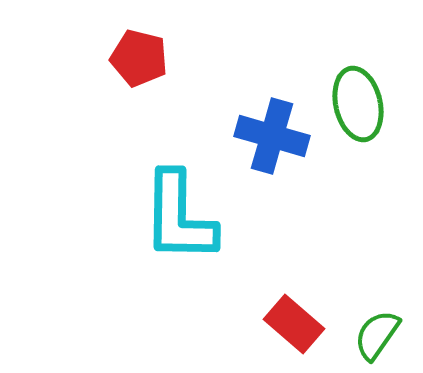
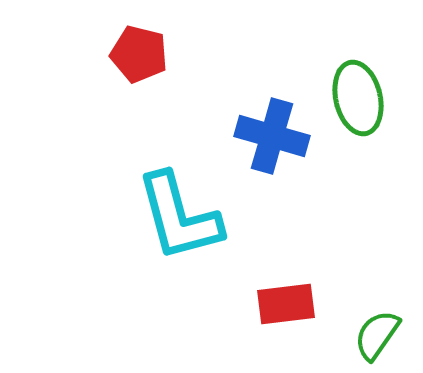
red pentagon: moved 4 px up
green ellipse: moved 6 px up
cyan L-shape: rotated 16 degrees counterclockwise
red rectangle: moved 8 px left, 20 px up; rotated 48 degrees counterclockwise
